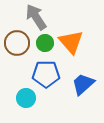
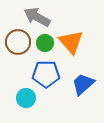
gray arrow: moved 1 px right; rotated 28 degrees counterclockwise
brown circle: moved 1 px right, 1 px up
